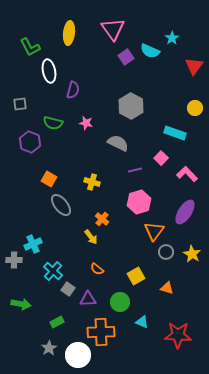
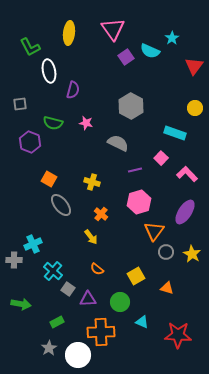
orange cross at (102, 219): moved 1 px left, 5 px up
